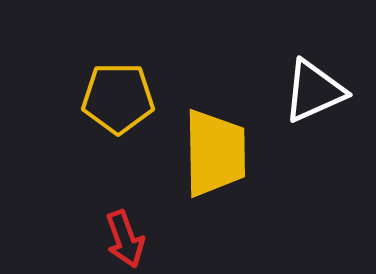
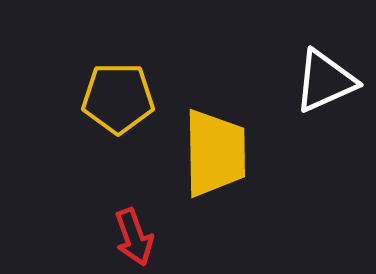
white triangle: moved 11 px right, 10 px up
red arrow: moved 9 px right, 2 px up
